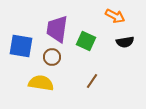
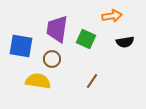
orange arrow: moved 3 px left; rotated 36 degrees counterclockwise
green square: moved 2 px up
brown circle: moved 2 px down
yellow semicircle: moved 3 px left, 2 px up
